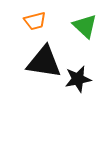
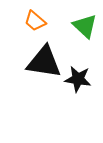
orange trapezoid: rotated 55 degrees clockwise
black star: rotated 20 degrees clockwise
